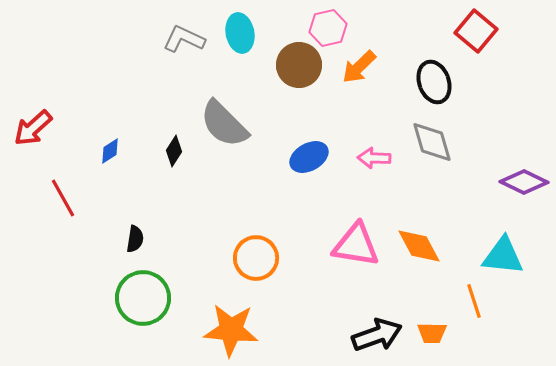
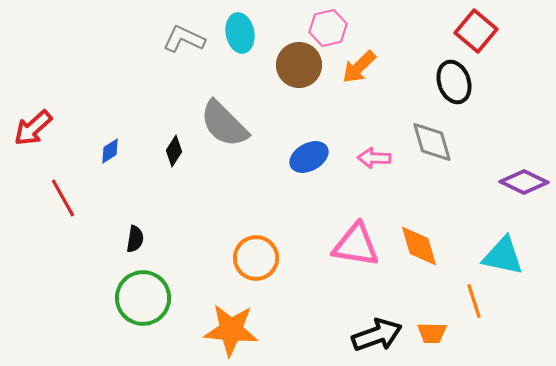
black ellipse: moved 20 px right
orange diamond: rotated 12 degrees clockwise
cyan triangle: rotated 6 degrees clockwise
